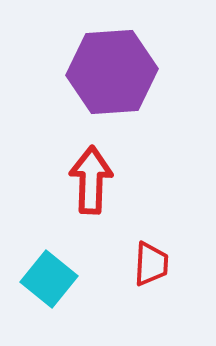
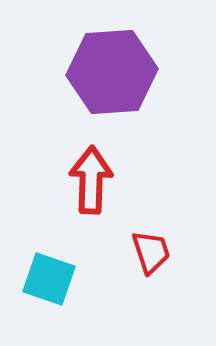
red trapezoid: moved 12 px up; rotated 21 degrees counterclockwise
cyan square: rotated 20 degrees counterclockwise
